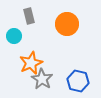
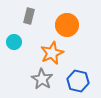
gray rectangle: rotated 28 degrees clockwise
orange circle: moved 1 px down
cyan circle: moved 6 px down
orange star: moved 21 px right, 10 px up
